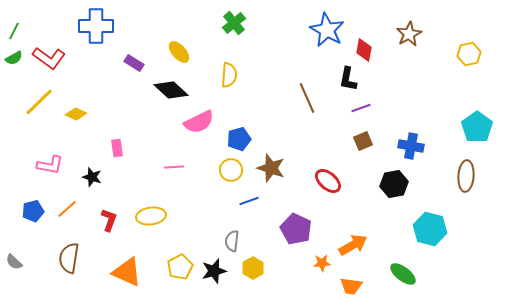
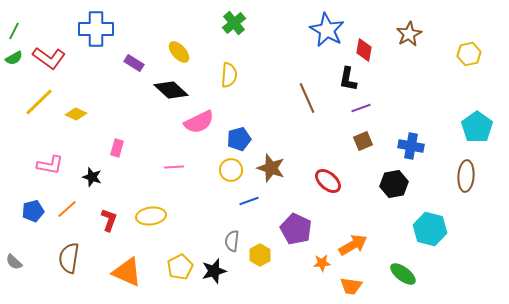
blue cross at (96, 26): moved 3 px down
pink rectangle at (117, 148): rotated 24 degrees clockwise
yellow hexagon at (253, 268): moved 7 px right, 13 px up
